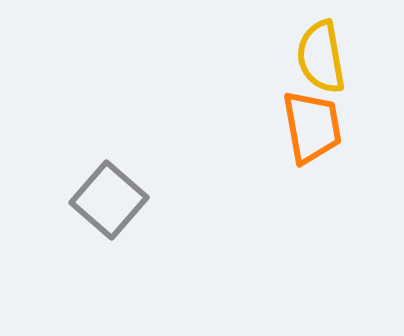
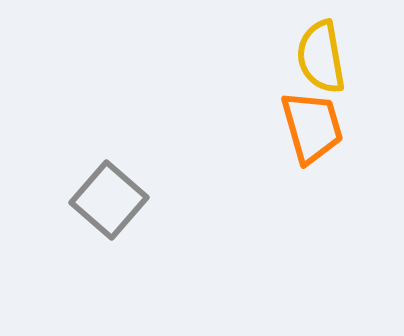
orange trapezoid: rotated 6 degrees counterclockwise
